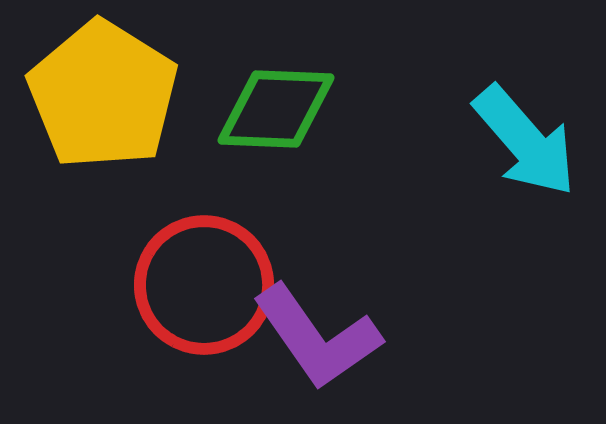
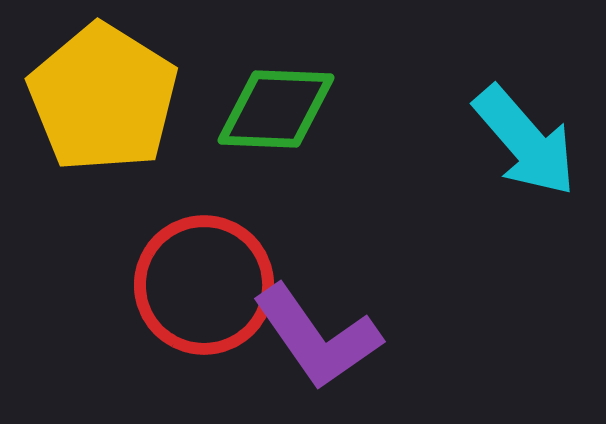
yellow pentagon: moved 3 px down
